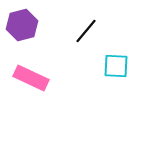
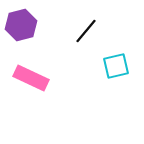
purple hexagon: moved 1 px left
cyan square: rotated 16 degrees counterclockwise
